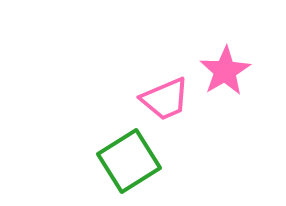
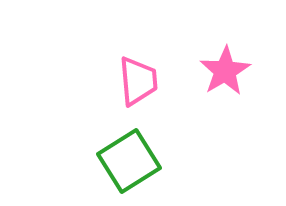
pink trapezoid: moved 27 px left, 18 px up; rotated 72 degrees counterclockwise
